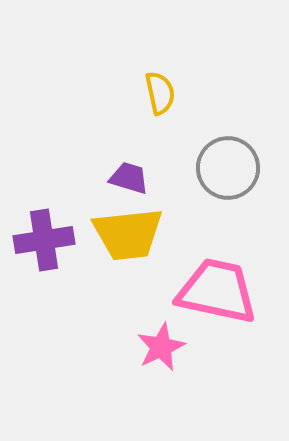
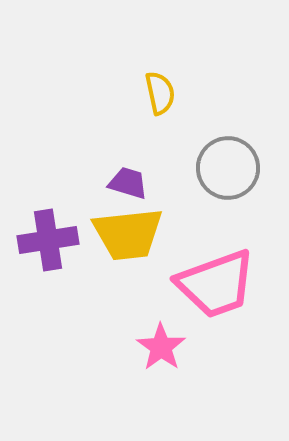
purple trapezoid: moved 1 px left, 5 px down
purple cross: moved 4 px right
pink trapezoid: moved 1 px left, 7 px up; rotated 148 degrees clockwise
pink star: rotated 12 degrees counterclockwise
